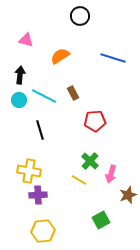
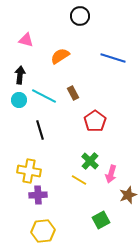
red pentagon: rotated 30 degrees counterclockwise
